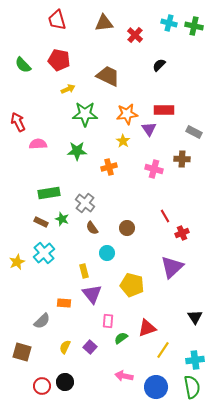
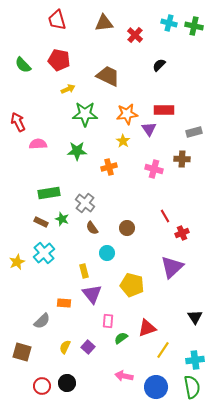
gray rectangle at (194, 132): rotated 42 degrees counterclockwise
purple square at (90, 347): moved 2 px left
black circle at (65, 382): moved 2 px right, 1 px down
